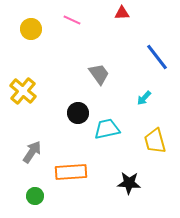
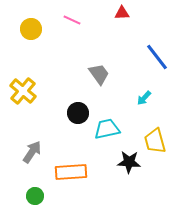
black star: moved 21 px up
